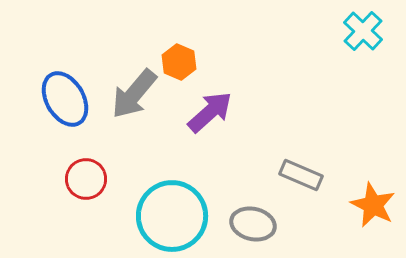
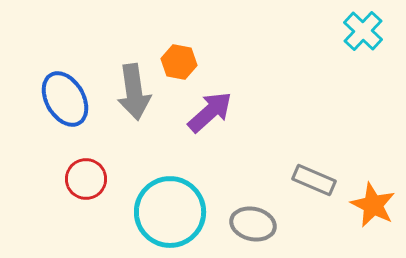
orange hexagon: rotated 12 degrees counterclockwise
gray arrow: moved 2 px up; rotated 48 degrees counterclockwise
gray rectangle: moved 13 px right, 5 px down
cyan circle: moved 2 px left, 4 px up
